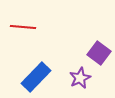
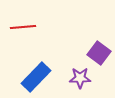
red line: rotated 10 degrees counterclockwise
purple star: rotated 25 degrees clockwise
